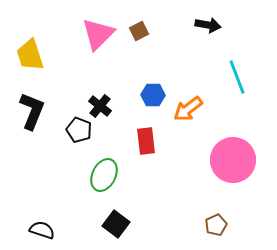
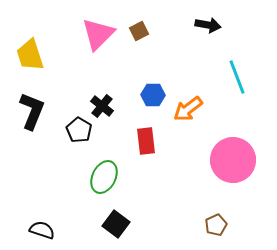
black cross: moved 2 px right
black pentagon: rotated 10 degrees clockwise
green ellipse: moved 2 px down
